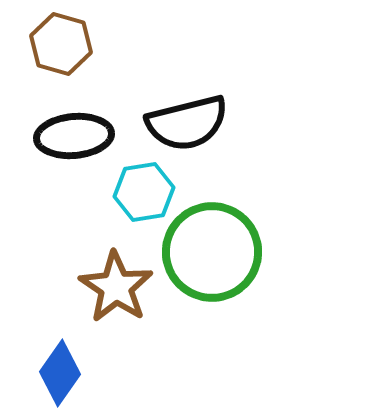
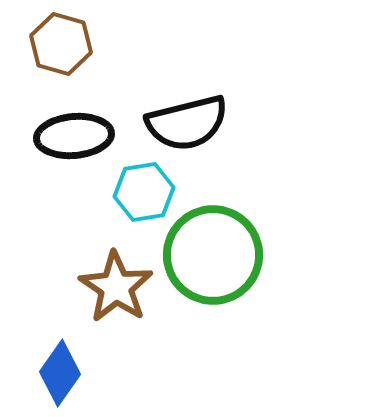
green circle: moved 1 px right, 3 px down
